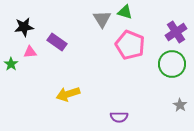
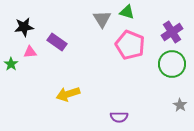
green triangle: moved 2 px right
purple cross: moved 4 px left
